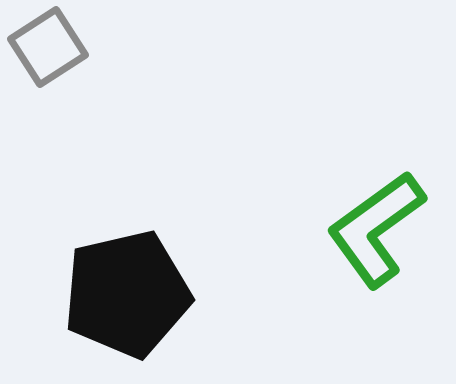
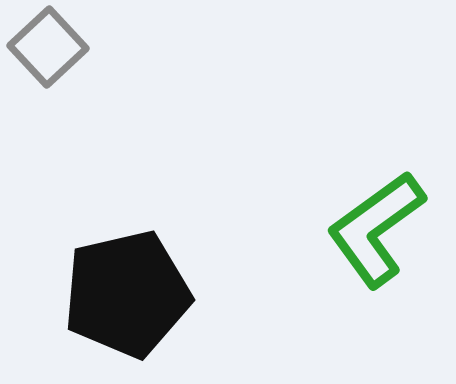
gray square: rotated 10 degrees counterclockwise
